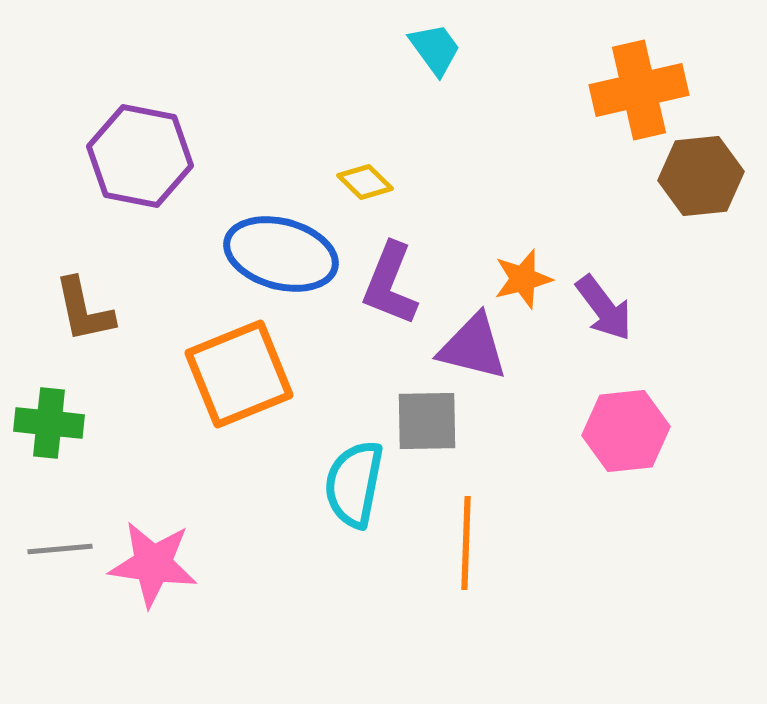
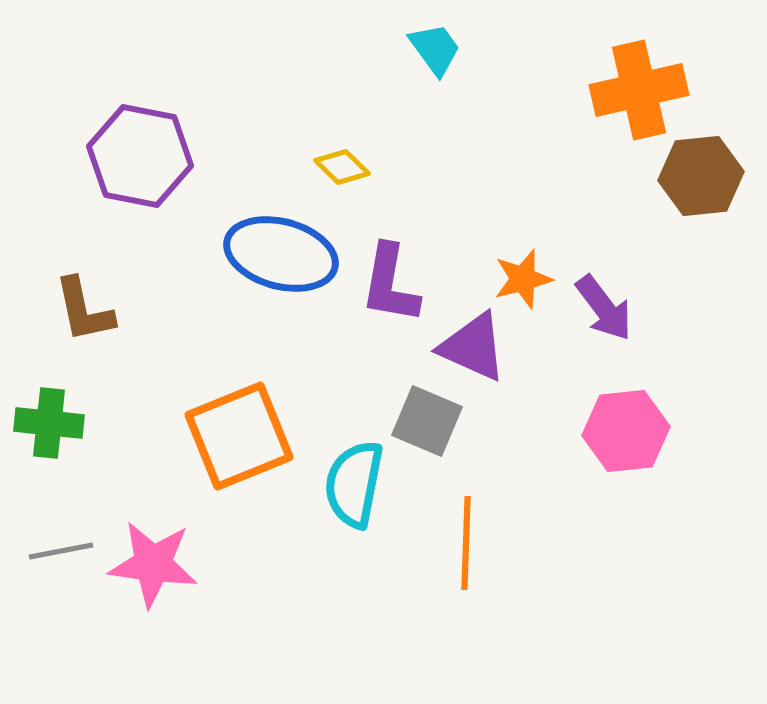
yellow diamond: moved 23 px left, 15 px up
purple L-shape: rotated 12 degrees counterclockwise
purple triangle: rotated 10 degrees clockwise
orange square: moved 62 px down
gray square: rotated 24 degrees clockwise
gray line: moved 1 px right, 2 px down; rotated 6 degrees counterclockwise
